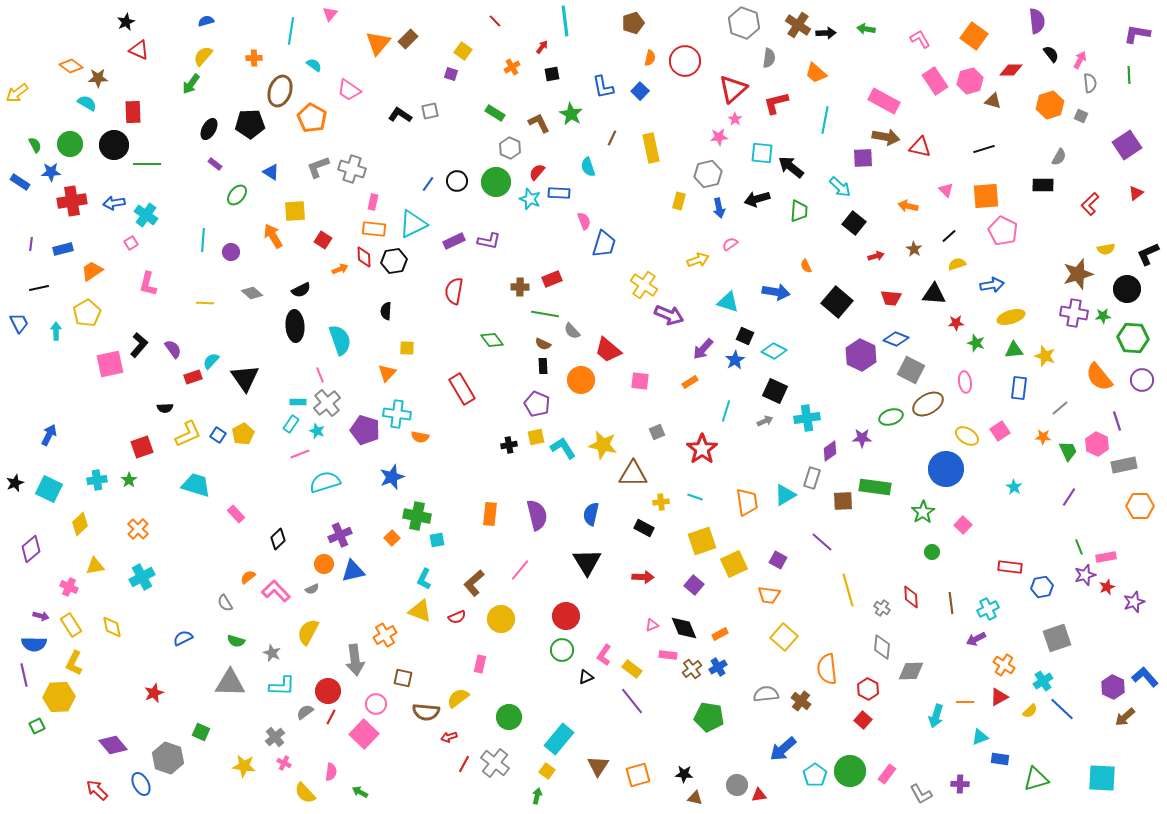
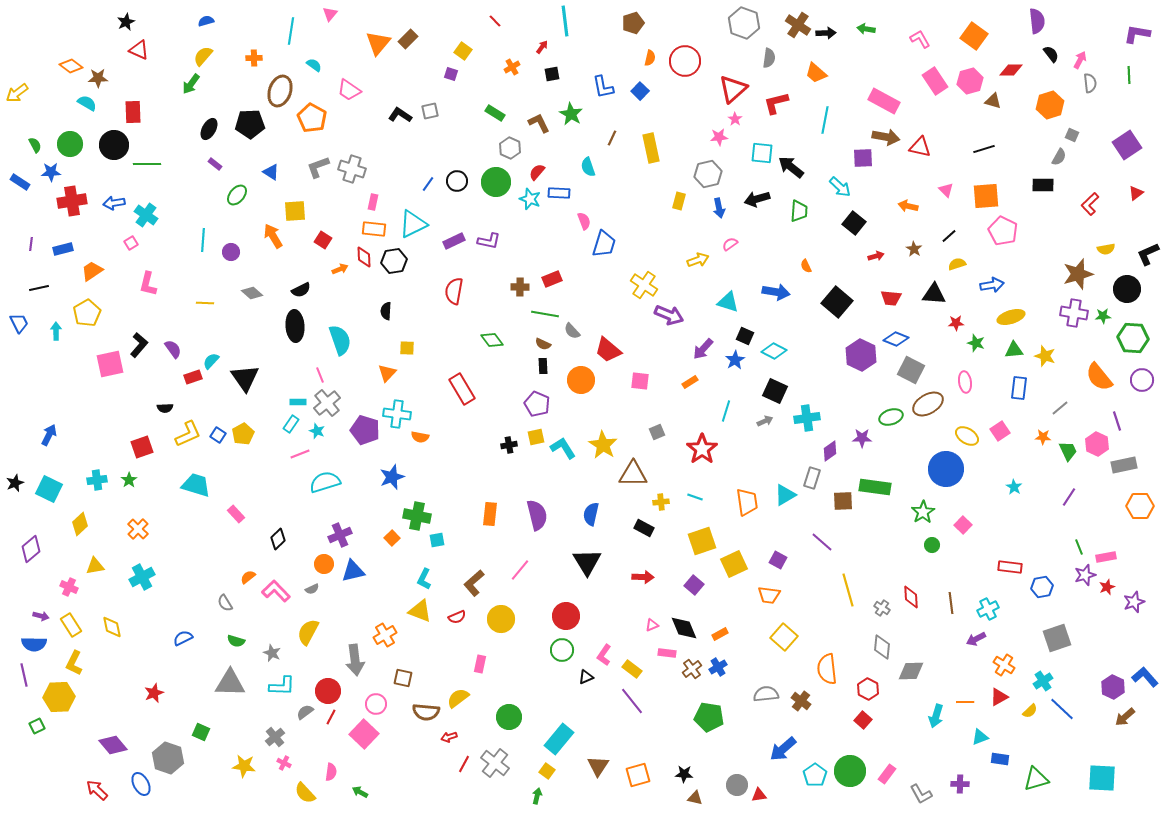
gray square at (1081, 116): moved 9 px left, 19 px down
yellow star at (603, 445): rotated 20 degrees clockwise
green circle at (932, 552): moved 7 px up
pink rectangle at (668, 655): moved 1 px left, 2 px up
